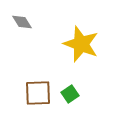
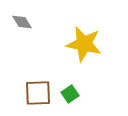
yellow star: moved 3 px right; rotated 9 degrees counterclockwise
